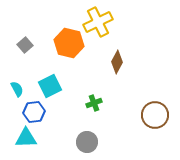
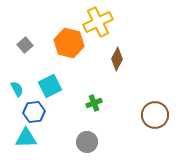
brown diamond: moved 3 px up
